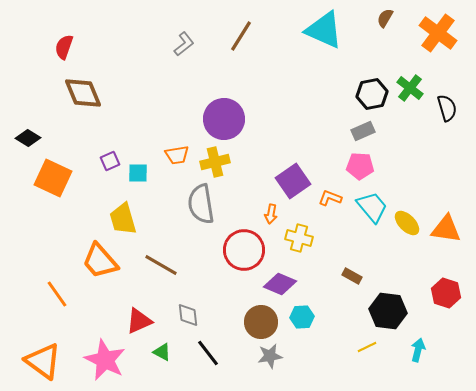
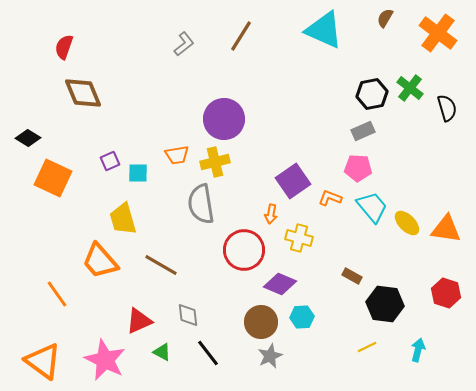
pink pentagon at (360, 166): moved 2 px left, 2 px down
black hexagon at (388, 311): moved 3 px left, 7 px up
gray star at (270, 356): rotated 15 degrees counterclockwise
